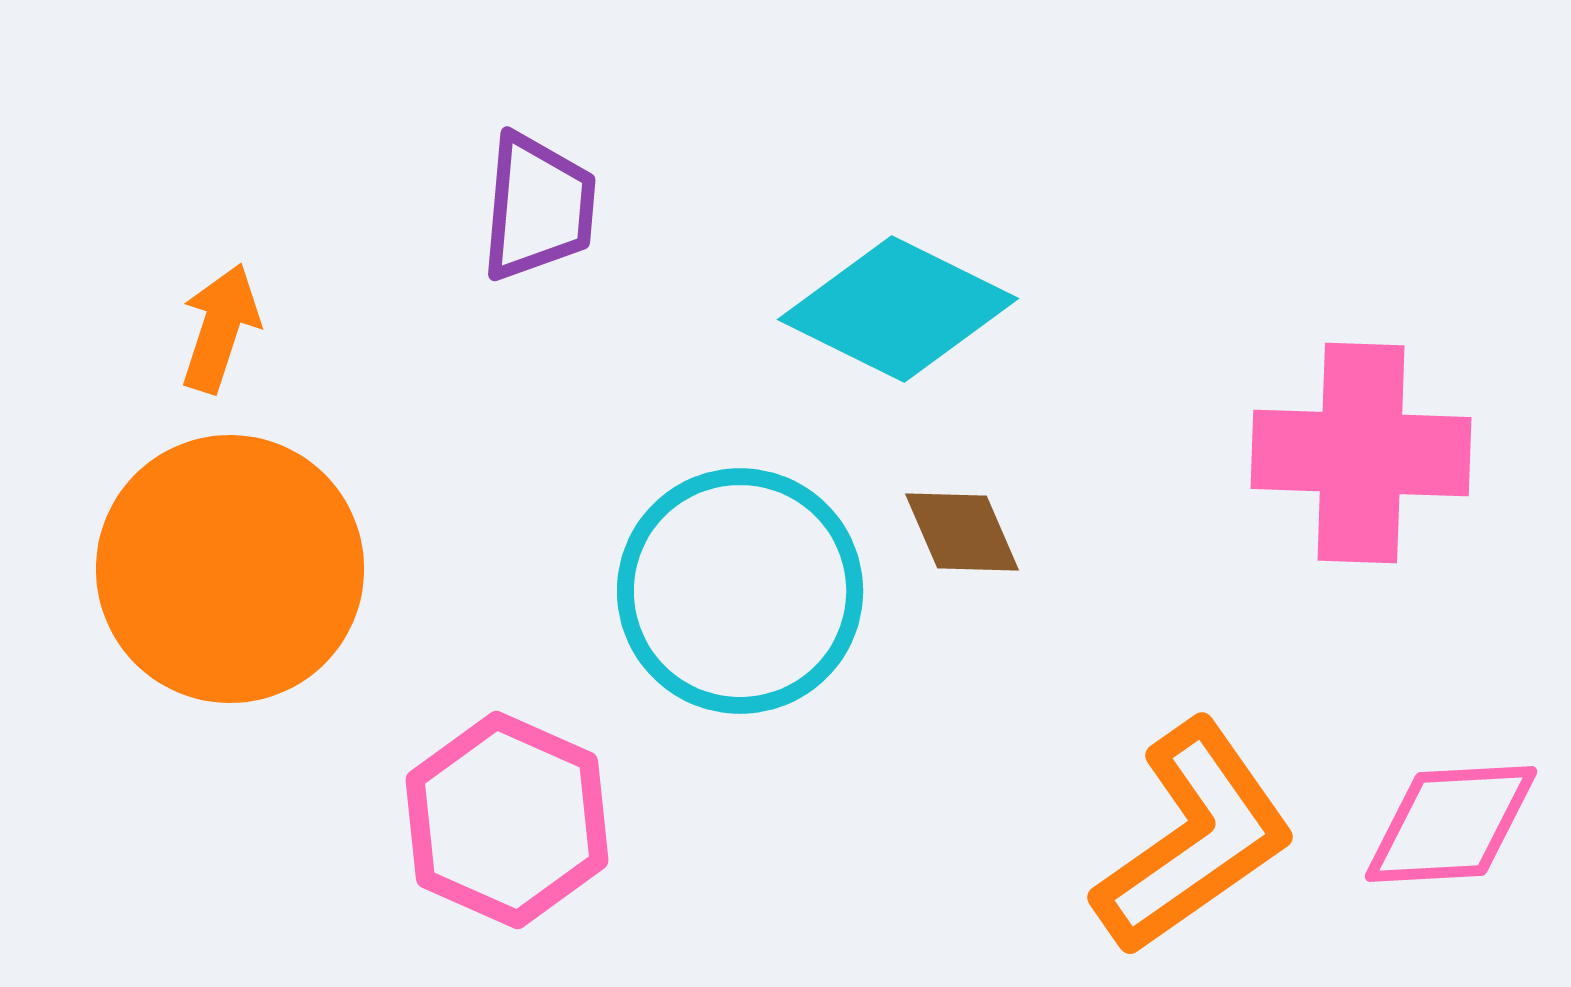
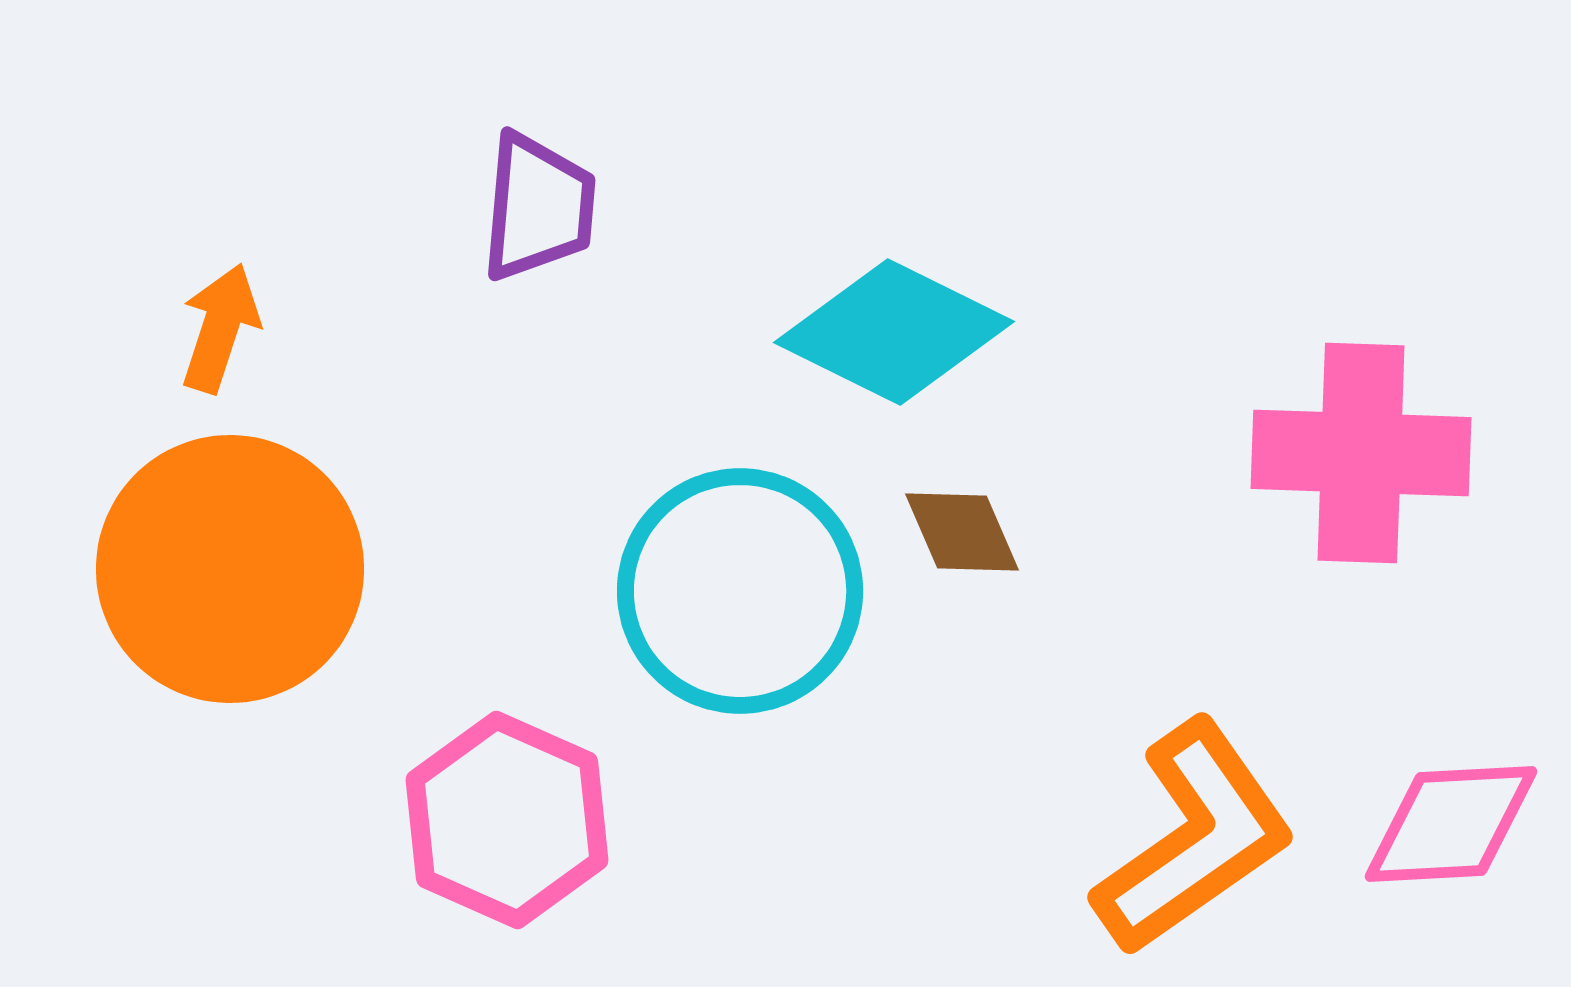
cyan diamond: moved 4 px left, 23 px down
